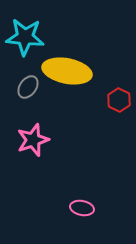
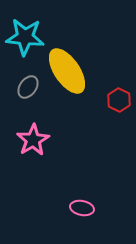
yellow ellipse: rotated 45 degrees clockwise
pink star: rotated 12 degrees counterclockwise
